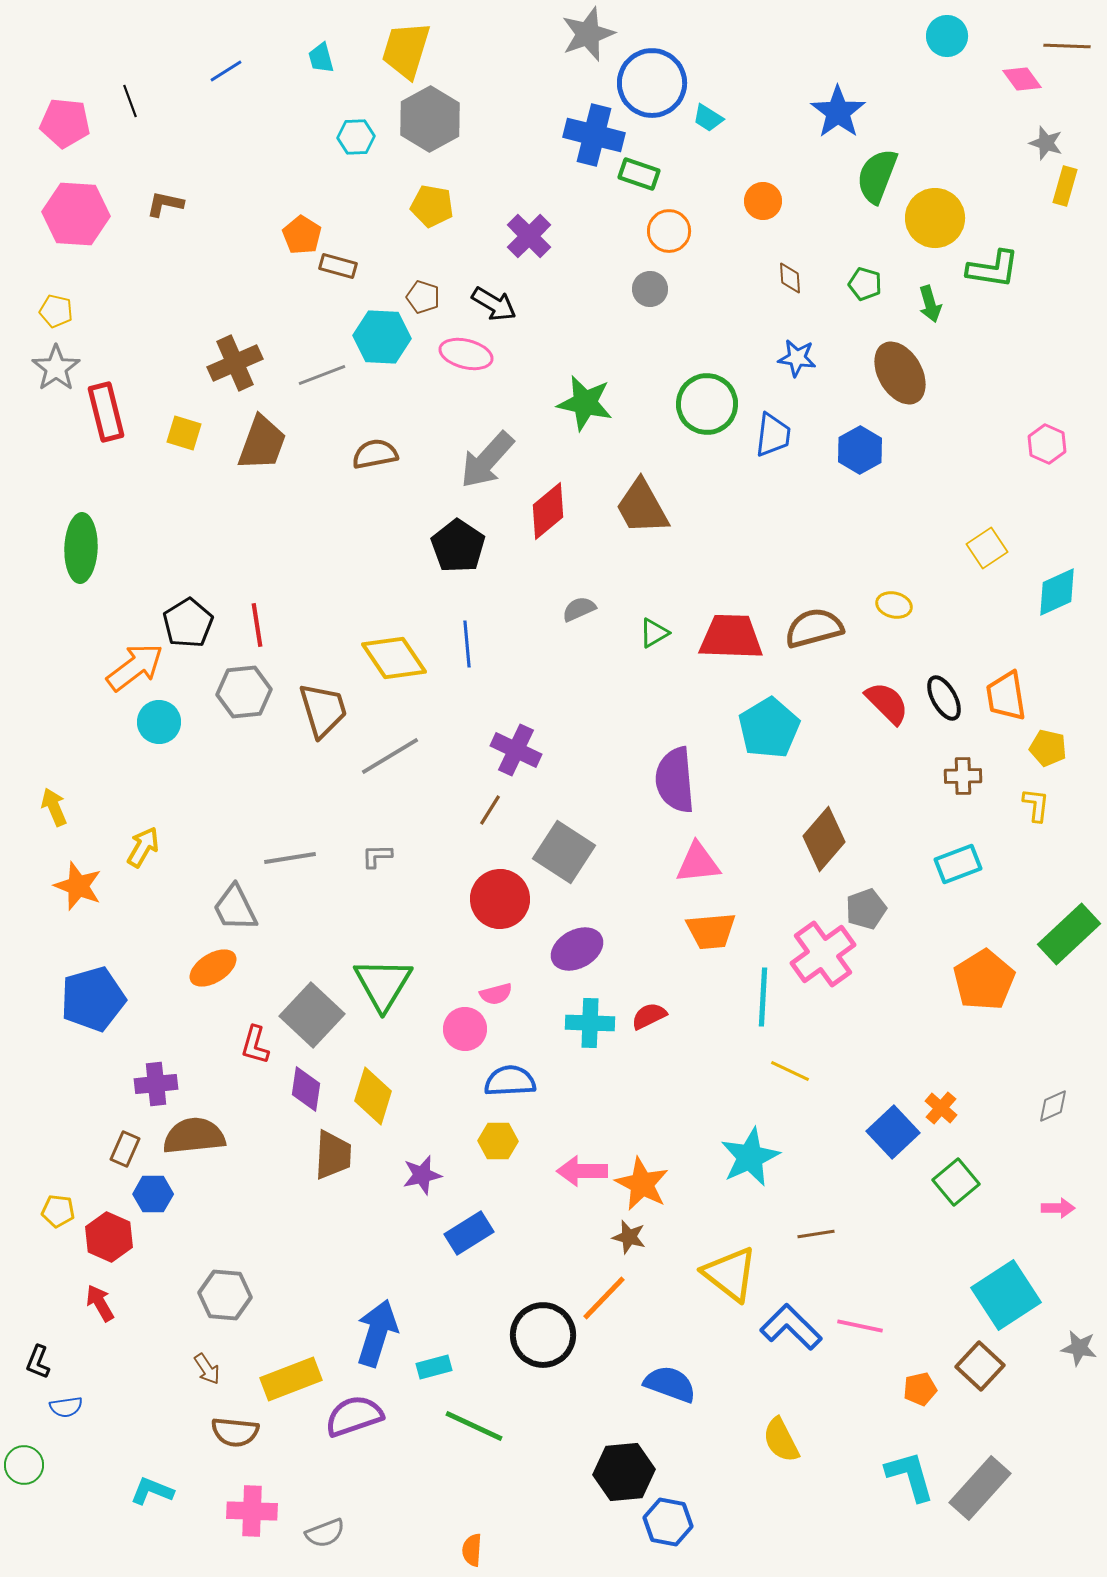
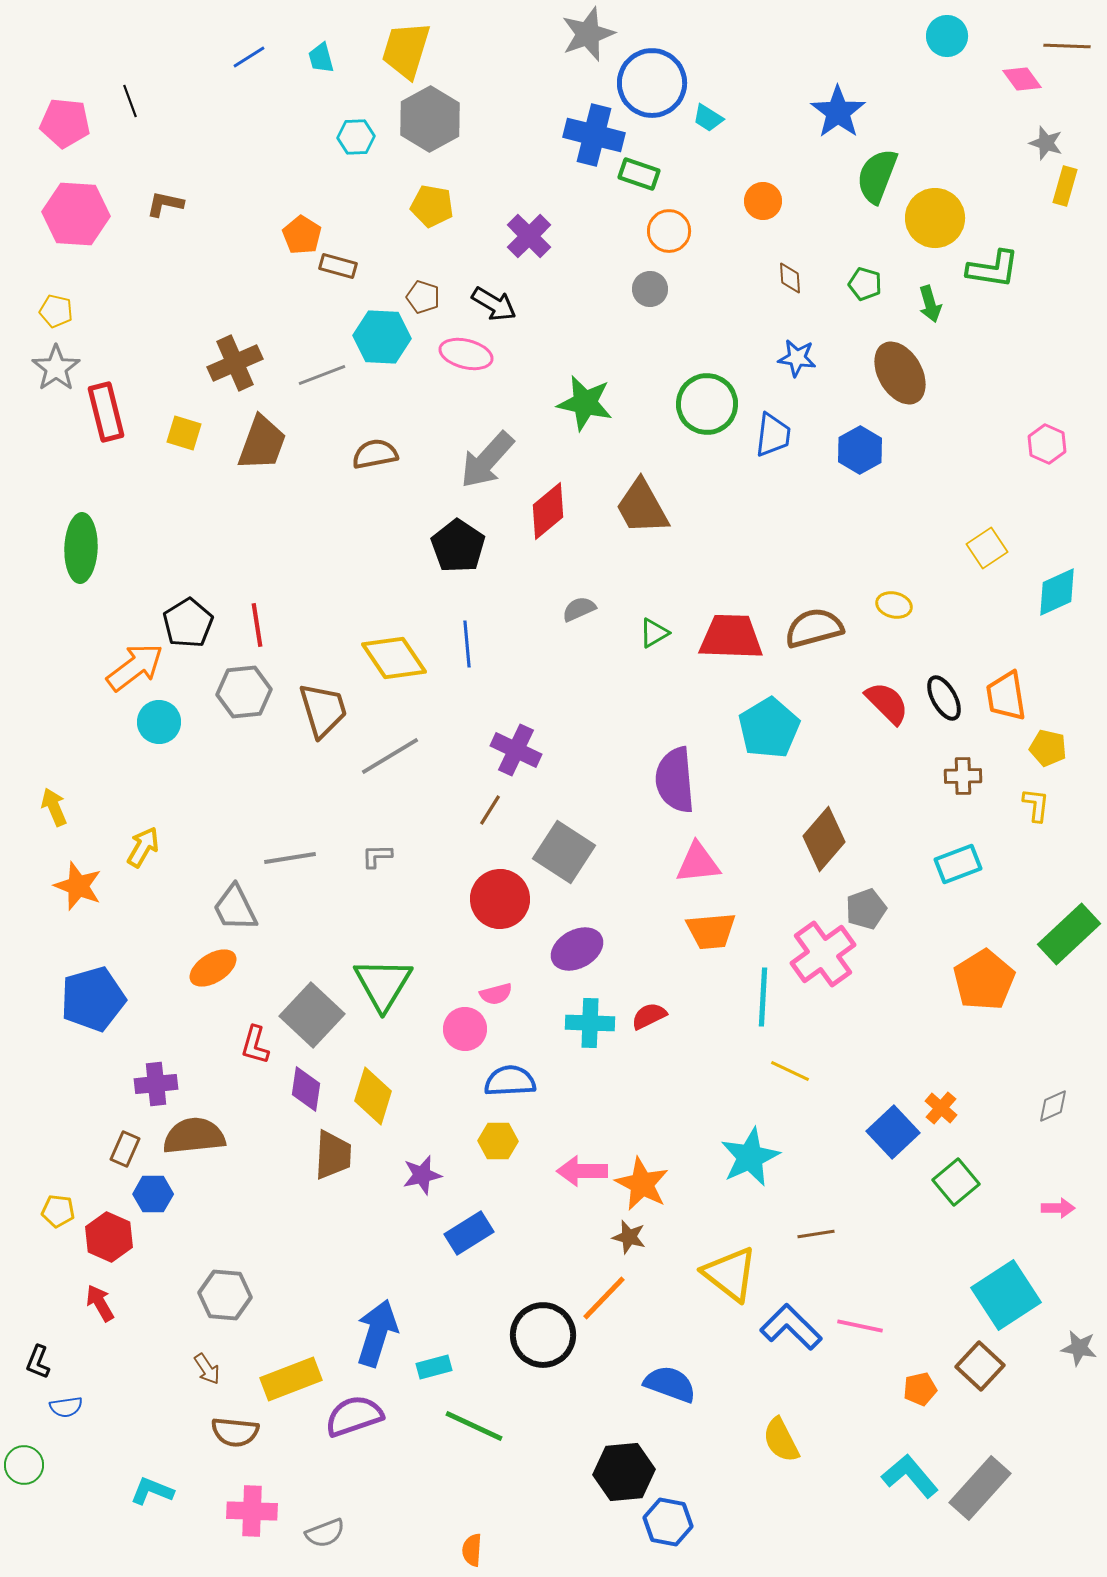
blue line at (226, 71): moved 23 px right, 14 px up
cyan L-shape at (910, 1476): rotated 24 degrees counterclockwise
